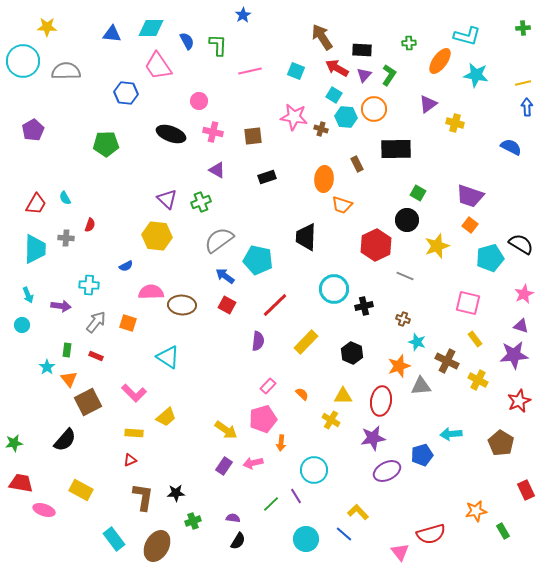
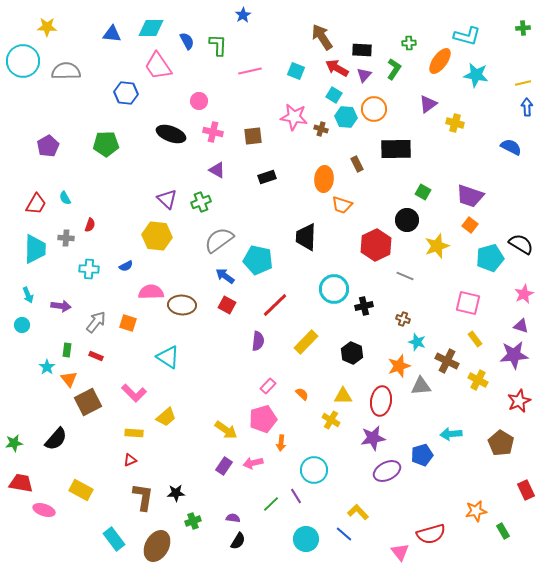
green L-shape at (389, 75): moved 5 px right, 6 px up
purple pentagon at (33, 130): moved 15 px right, 16 px down
green square at (418, 193): moved 5 px right, 1 px up
cyan cross at (89, 285): moved 16 px up
black semicircle at (65, 440): moved 9 px left, 1 px up
